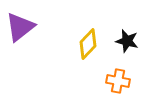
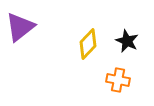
black star: rotated 10 degrees clockwise
orange cross: moved 1 px up
